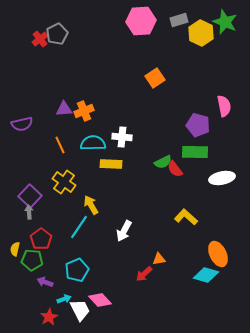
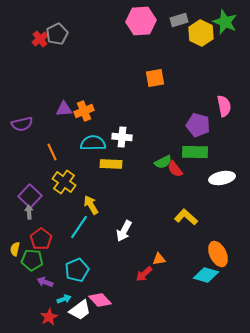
orange square: rotated 24 degrees clockwise
orange line: moved 8 px left, 7 px down
white trapezoid: rotated 80 degrees clockwise
